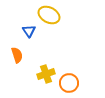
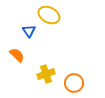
orange semicircle: rotated 28 degrees counterclockwise
orange circle: moved 5 px right
